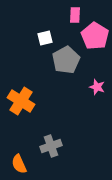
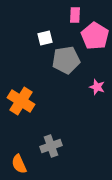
gray pentagon: rotated 20 degrees clockwise
